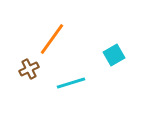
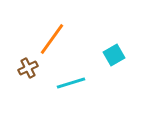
brown cross: moved 1 px left, 1 px up
